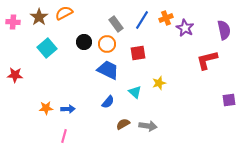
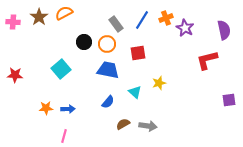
cyan square: moved 14 px right, 21 px down
blue trapezoid: rotated 15 degrees counterclockwise
